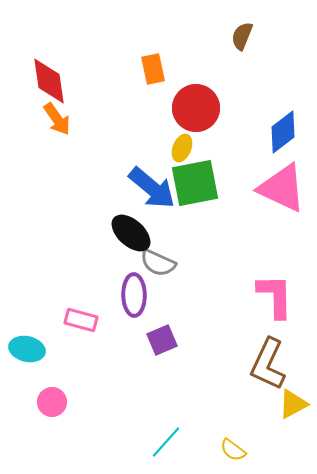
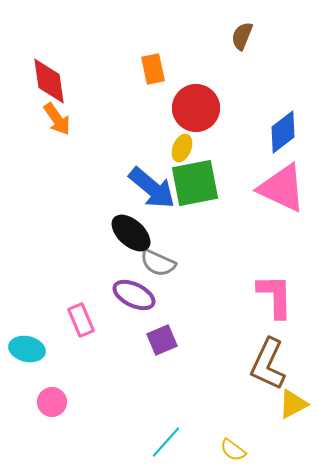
purple ellipse: rotated 63 degrees counterclockwise
pink rectangle: rotated 52 degrees clockwise
